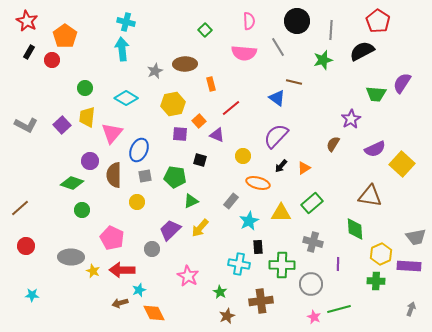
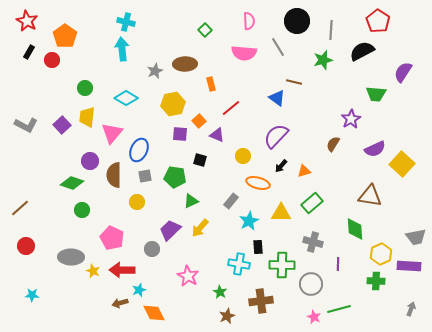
purple semicircle at (402, 83): moved 1 px right, 11 px up
orange triangle at (304, 168): moved 3 px down; rotated 16 degrees clockwise
